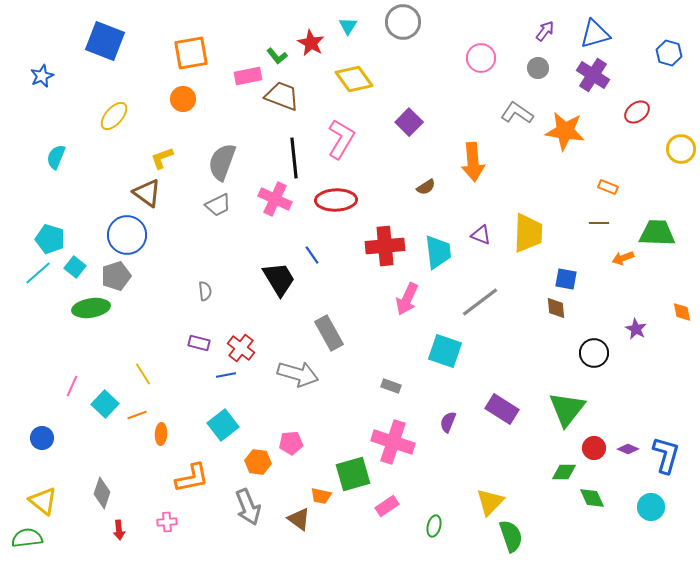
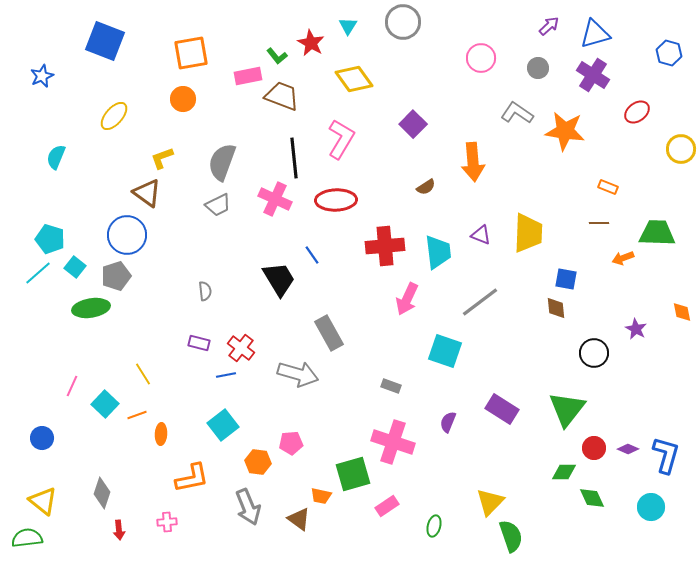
purple arrow at (545, 31): moved 4 px right, 5 px up; rotated 10 degrees clockwise
purple square at (409, 122): moved 4 px right, 2 px down
